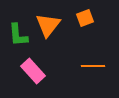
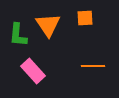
orange square: rotated 18 degrees clockwise
orange triangle: rotated 12 degrees counterclockwise
green L-shape: rotated 10 degrees clockwise
